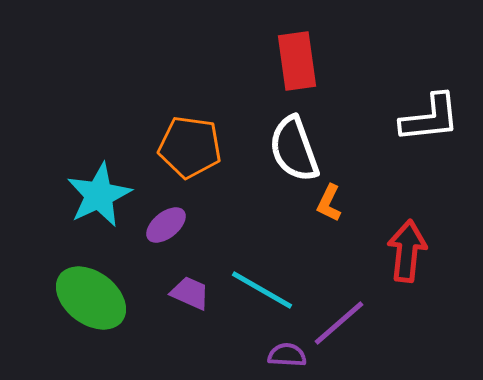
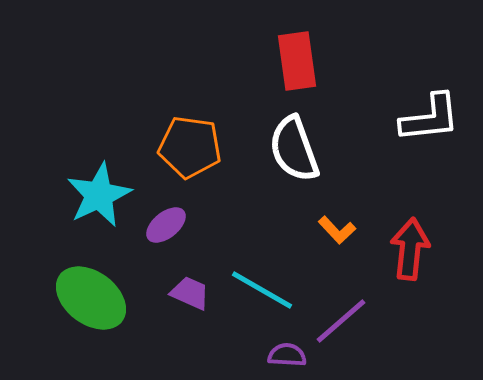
orange L-shape: moved 8 px right, 27 px down; rotated 69 degrees counterclockwise
red arrow: moved 3 px right, 2 px up
purple line: moved 2 px right, 2 px up
